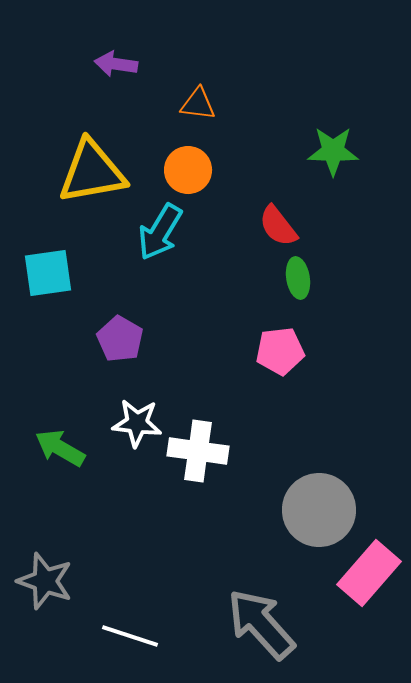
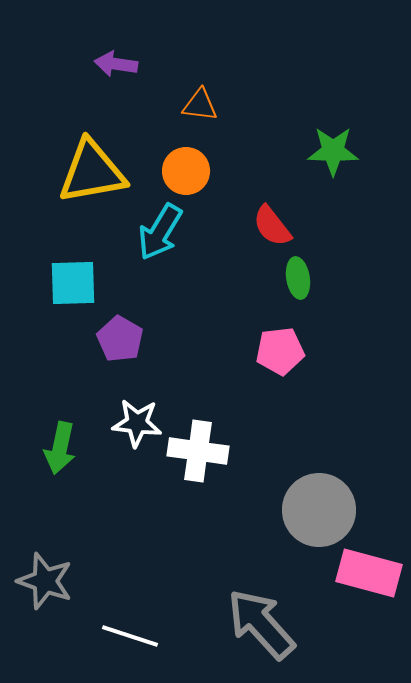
orange triangle: moved 2 px right, 1 px down
orange circle: moved 2 px left, 1 px down
red semicircle: moved 6 px left
cyan square: moved 25 px right, 10 px down; rotated 6 degrees clockwise
green arrow: rotated 108 degrees counterclockwise
pink rectangle: rotated 64 degrees clockwise
